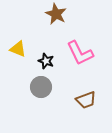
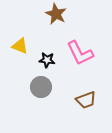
yellow triangle: moved 2 px right, 3 px up
black star: moved 1 px right, 1 px up; rotated 14 degrees counterclockwise
